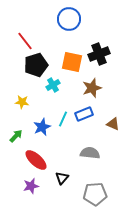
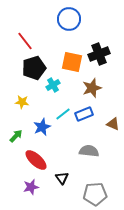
black pentagon: moved 2 px left, 3 px down
cyan line: moved 5 px up; rotated 28 degrees clockwise
gray semicircle: moved 1 px left, 2 px up
black triangle: rotated 16 degrees counterclockwise
purple star: moved 1 px down
